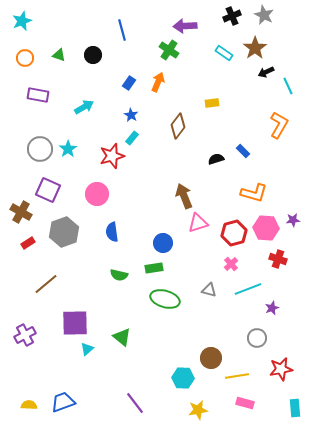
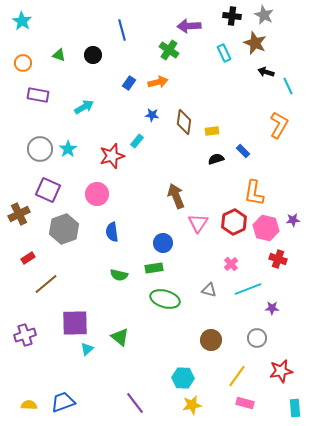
black cross at (232, 16): rotated 30 degrees clockwise
cyan star at (22, 21): rotated 18 degrees counterclockwise
purple arrow at (185, 26): moved 4 px right
brown star at (255, 48): moved 5 px up; rotated 15 degrees counterclockwise
cyan rectangle at (224, 53): rotated 30 degrees clockwise
orange circle at (25, 58): moved 2 px left, 5 px down
black arrow at (266, 72): rotated 42 degrees clockwise
orange arrow at (158, 82): rotated 54 degrees clockwise
yellow rectangle at (212, 103): moved 28 px down
blue star at (131, 115): moved 21 px right; rotated 24 degrees counterclockwise
brown diamond at (178, 126): moved 6 px right, 4 px up; rotated 30 degrees counterclockwise
cyan rectangle at (132, 138): moved 5 px right, 3 px down
orange L-shape at (254, 193): rotated 84 degrees clockwise
brown arrow at (184, 196): moved 8 px left
brown cross at (21, 212): moved 2 px left, 2 px down; rotated 35 degrees clockwise
pink triangle at (198, 223): rotated 40 degrees counterclockwise
pink hexagon at (266, 228): rotated 10 degrees clockwise
gray hexagon at (64, 232): moved 3 px up
red hexagon at (234, 233): moved 11 px up; rotated 10 degrees counterclockwise
red rectangle at (28, 243): moved 15 px down
purple star at (272, 308): rotated 24 degrees clockwise
purple cross at (25, 335): rotated 10 degrees clockwise
green triangle at (122, 337): moved 2 px left
brown circle at (211, 358): moved 18 px up
red star at (281, 369): moved 2 px down
yellow line at (237, 376): rotated 45 degrees counterclockwise
yellow star at (198, 410): moved 6 px left, 5 px up
